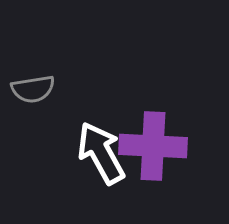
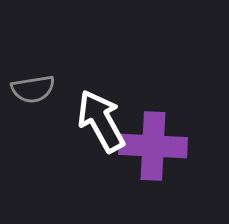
white arrow: moved 32 px up
